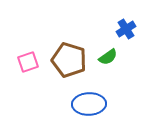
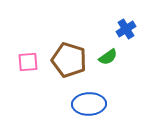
pink square: rotated 15 degrees clockwise
